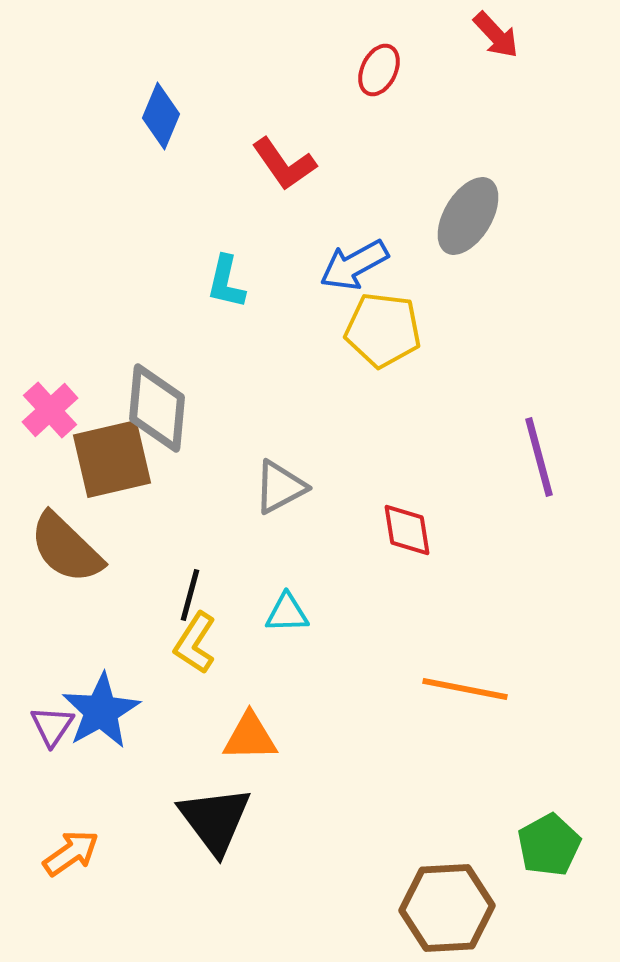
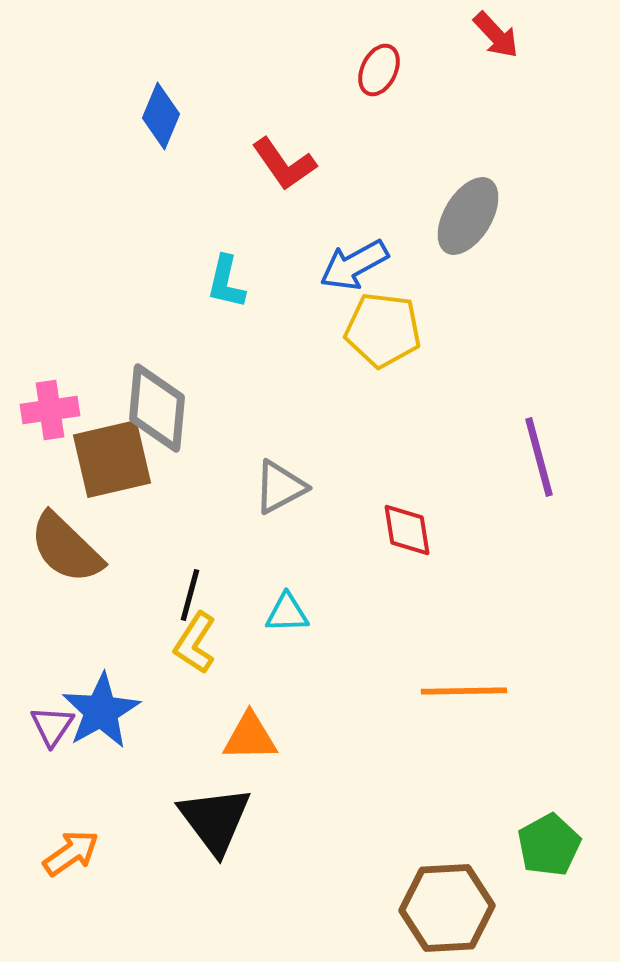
pink cross: rotated 34 degrees clockwise
orange line: moved 1 px left, 2 px down; rotated 12 degrees counterclockwise
